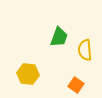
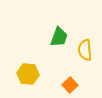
orange square: moved 6 px left; rotated 14 degrees clockwise
